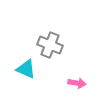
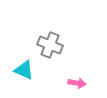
cyan triangle: moved 2 px left, 1 px down
